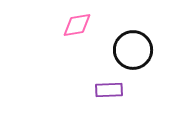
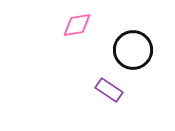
purple rectangle: rotated 36 degrees clockwise
